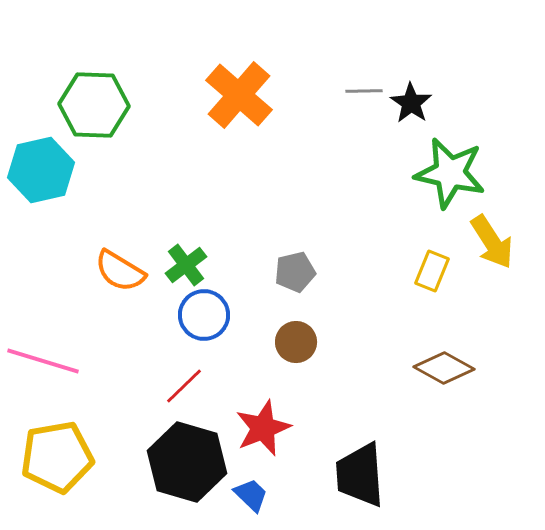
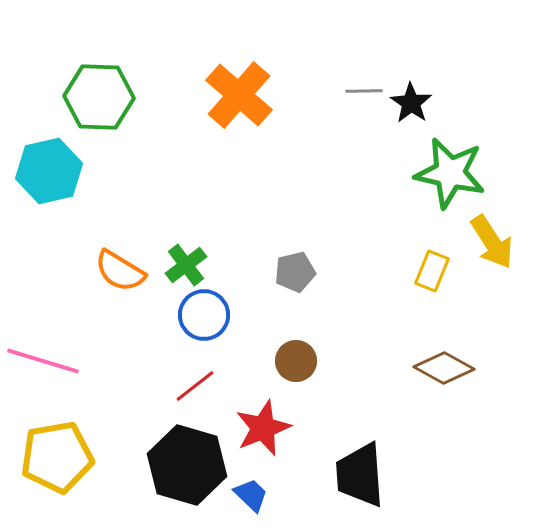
green hexagon: moved 5 px right, 8 px up
cyan hexagon: moved 8 px right, 1 px down
brown circle: moved 19 px down
red line: moved 11 px right; rotated 6 degrees clockwise
black hexagon: moved 3 px down
